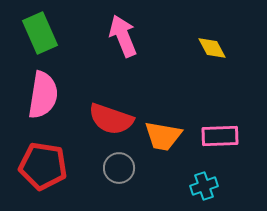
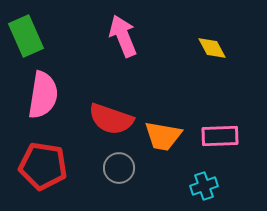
green rectangle: moved 14 px left, 3 px down
